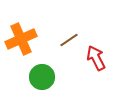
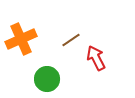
brown line: moved 2 px right
green circle: moved 5 px right, 2 px down
